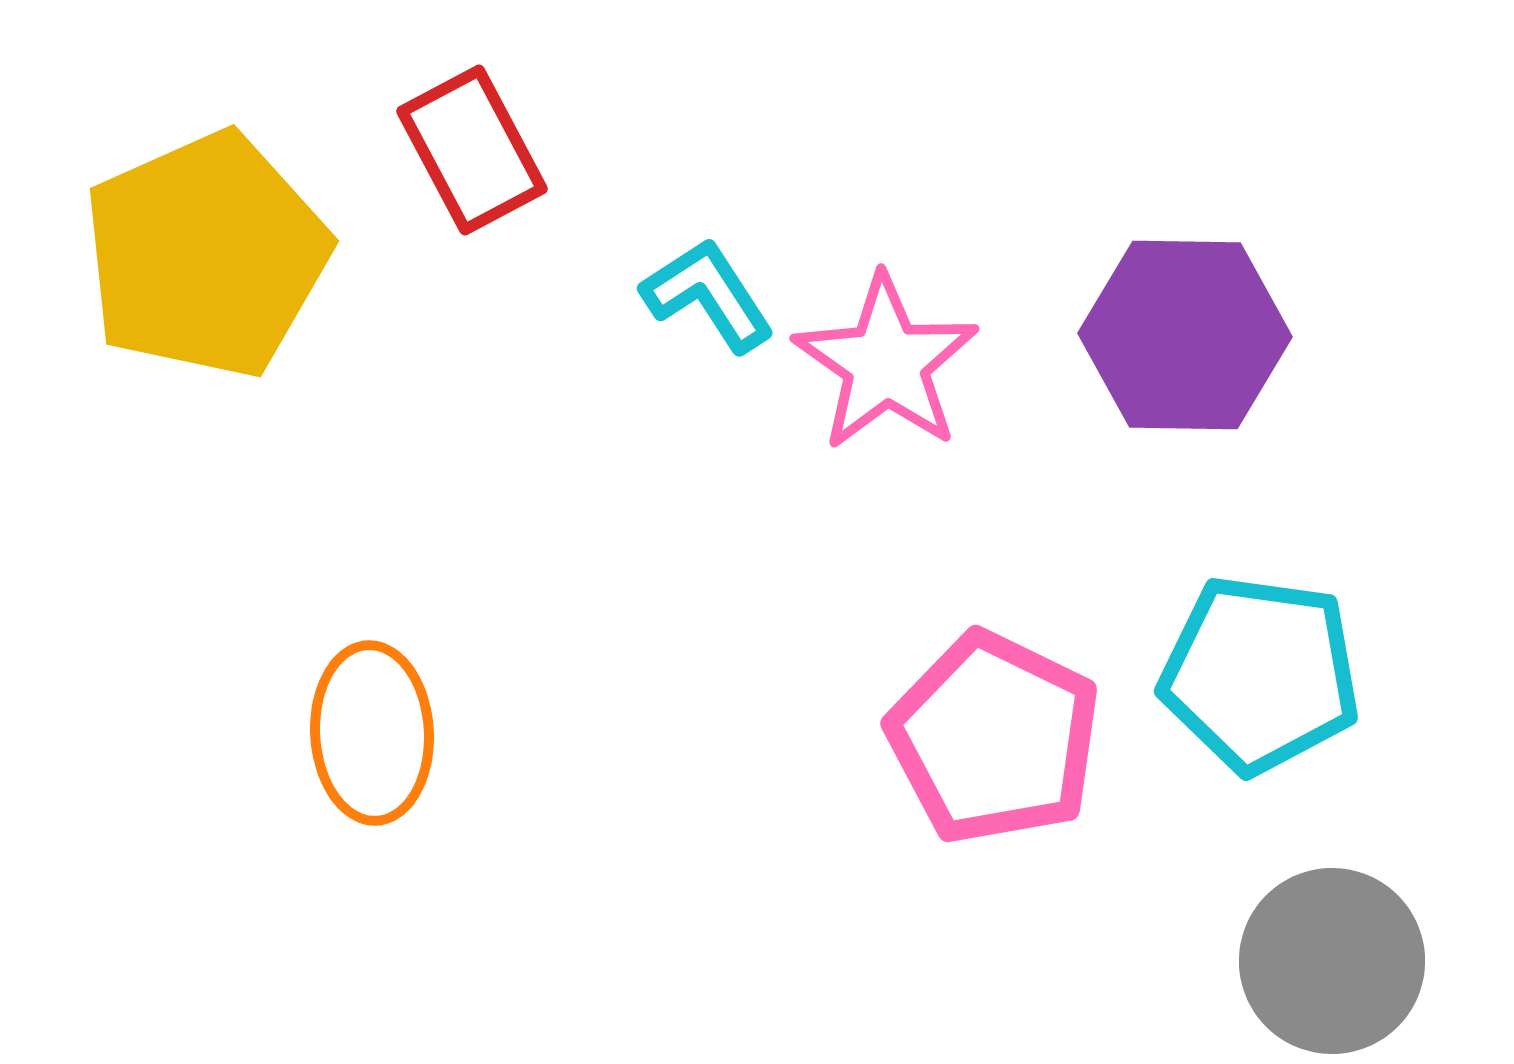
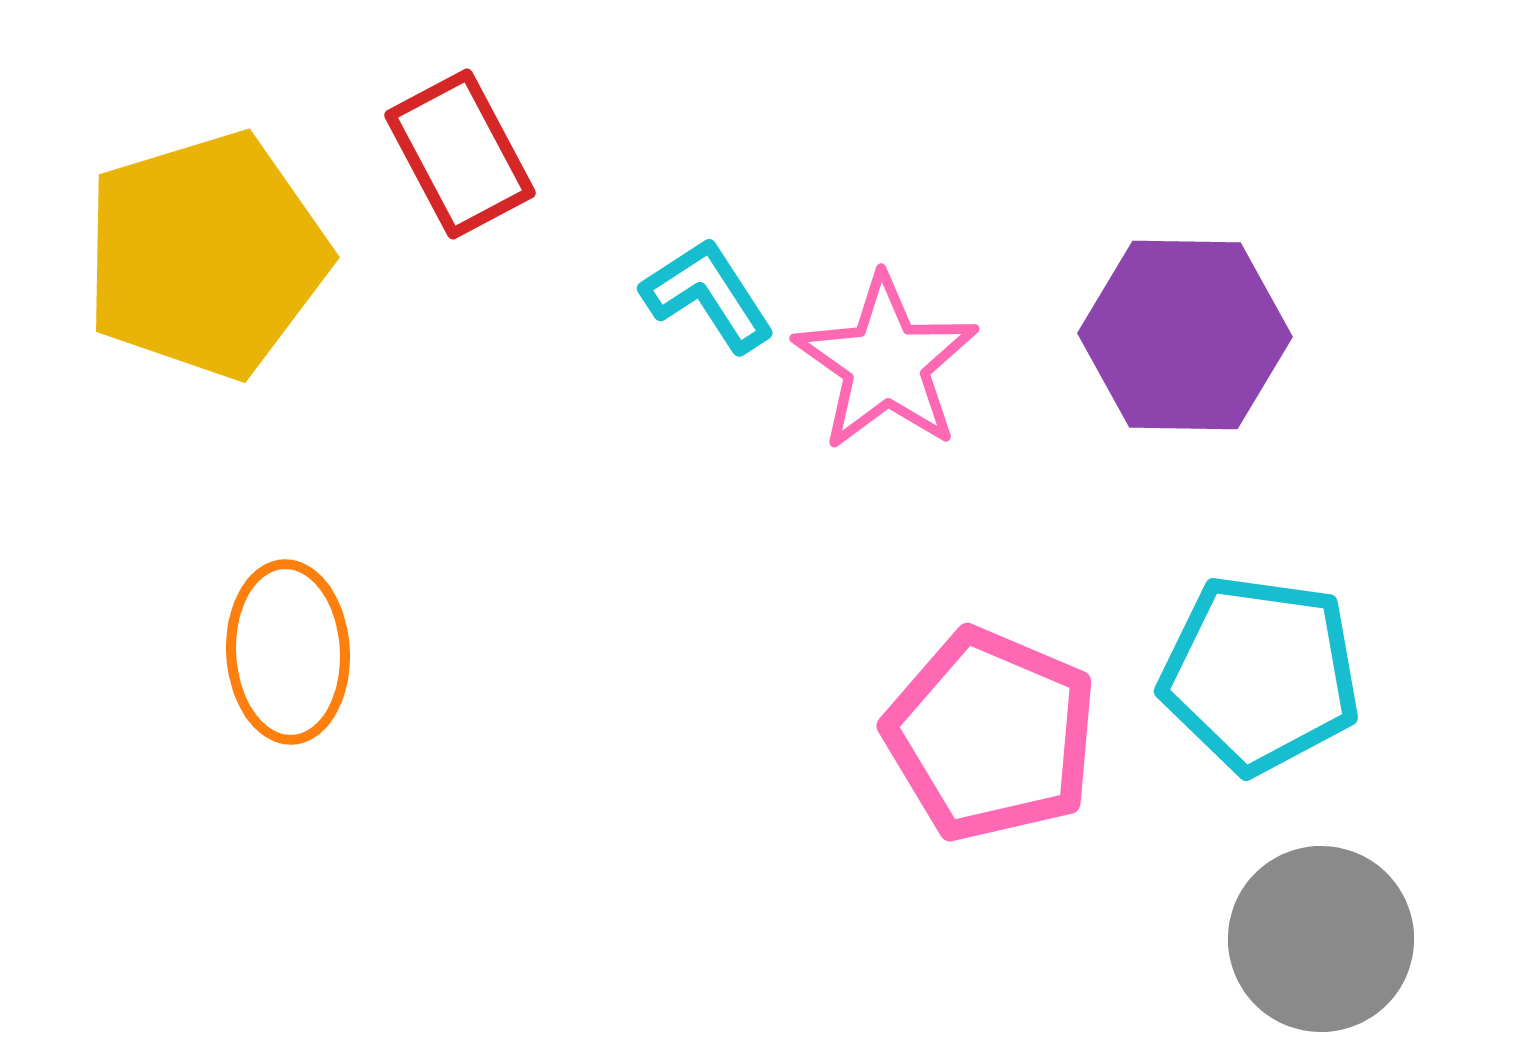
red rectangle: moved 12 px left, 4 px down
yellow pentagon: rotated 7 degrees clockwise
orange ellipse: moved 84 px left, 81 px up
pink pentagon: moved 3 px left, 3 px up; rotated 3 degrees counterclockwise
gray circle: moved 11 px left, 22 px up
